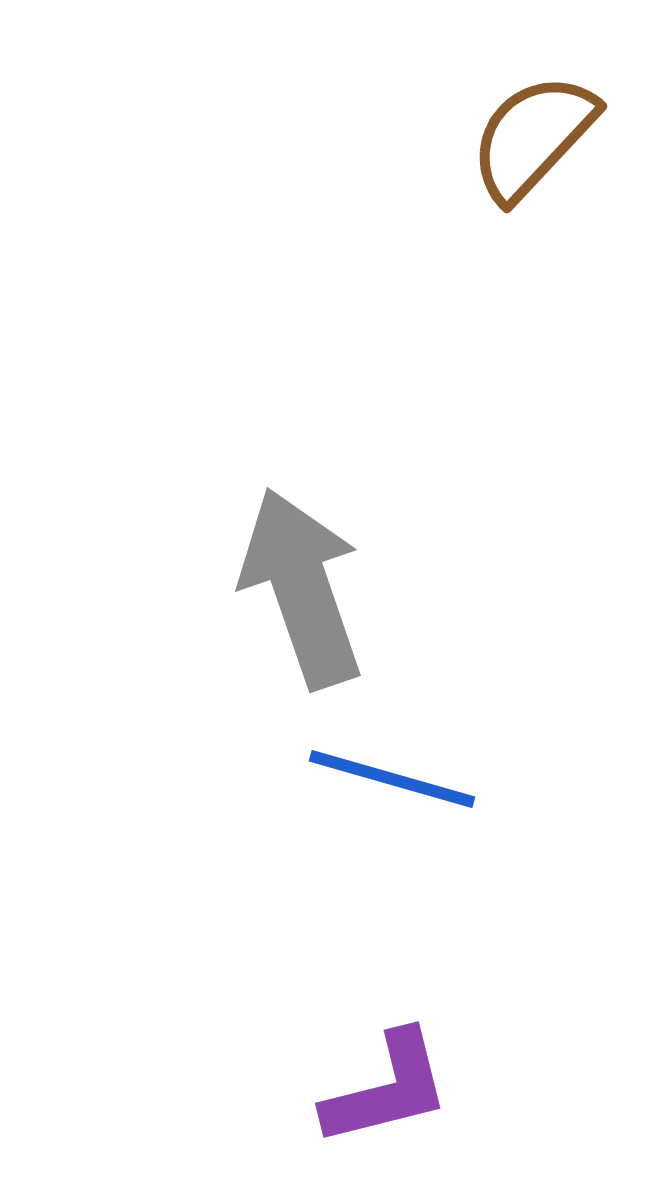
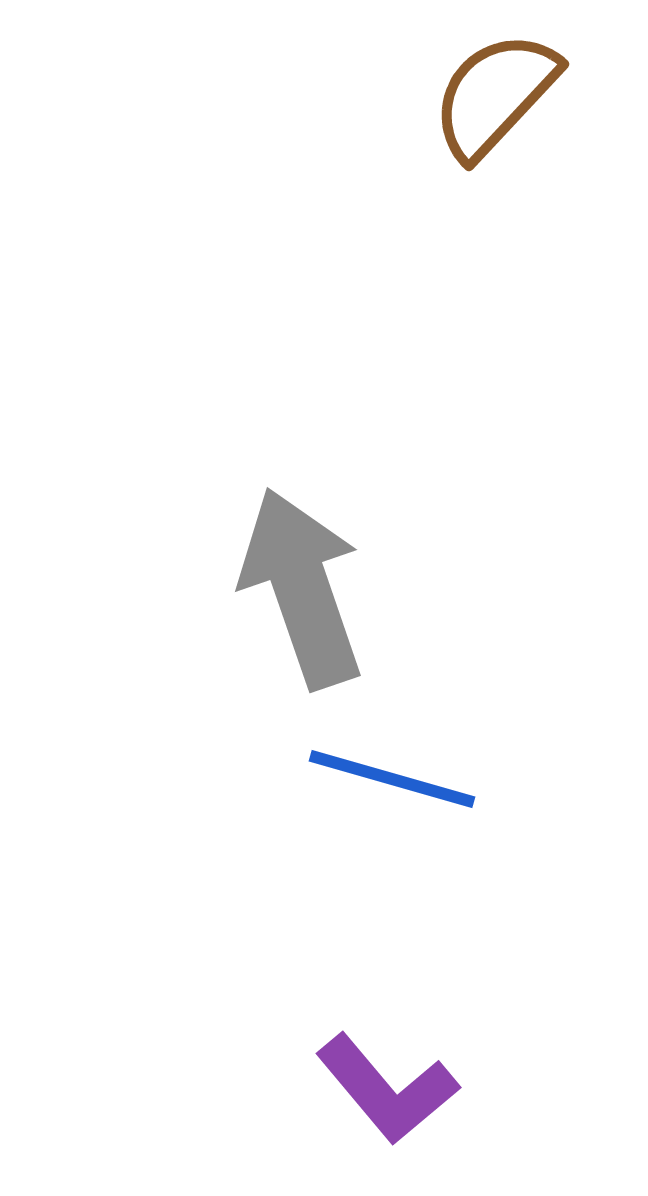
brown semicircle: moved 38 px left, 42 px up
purple L-shape: rotated 64 degrees clockwise
